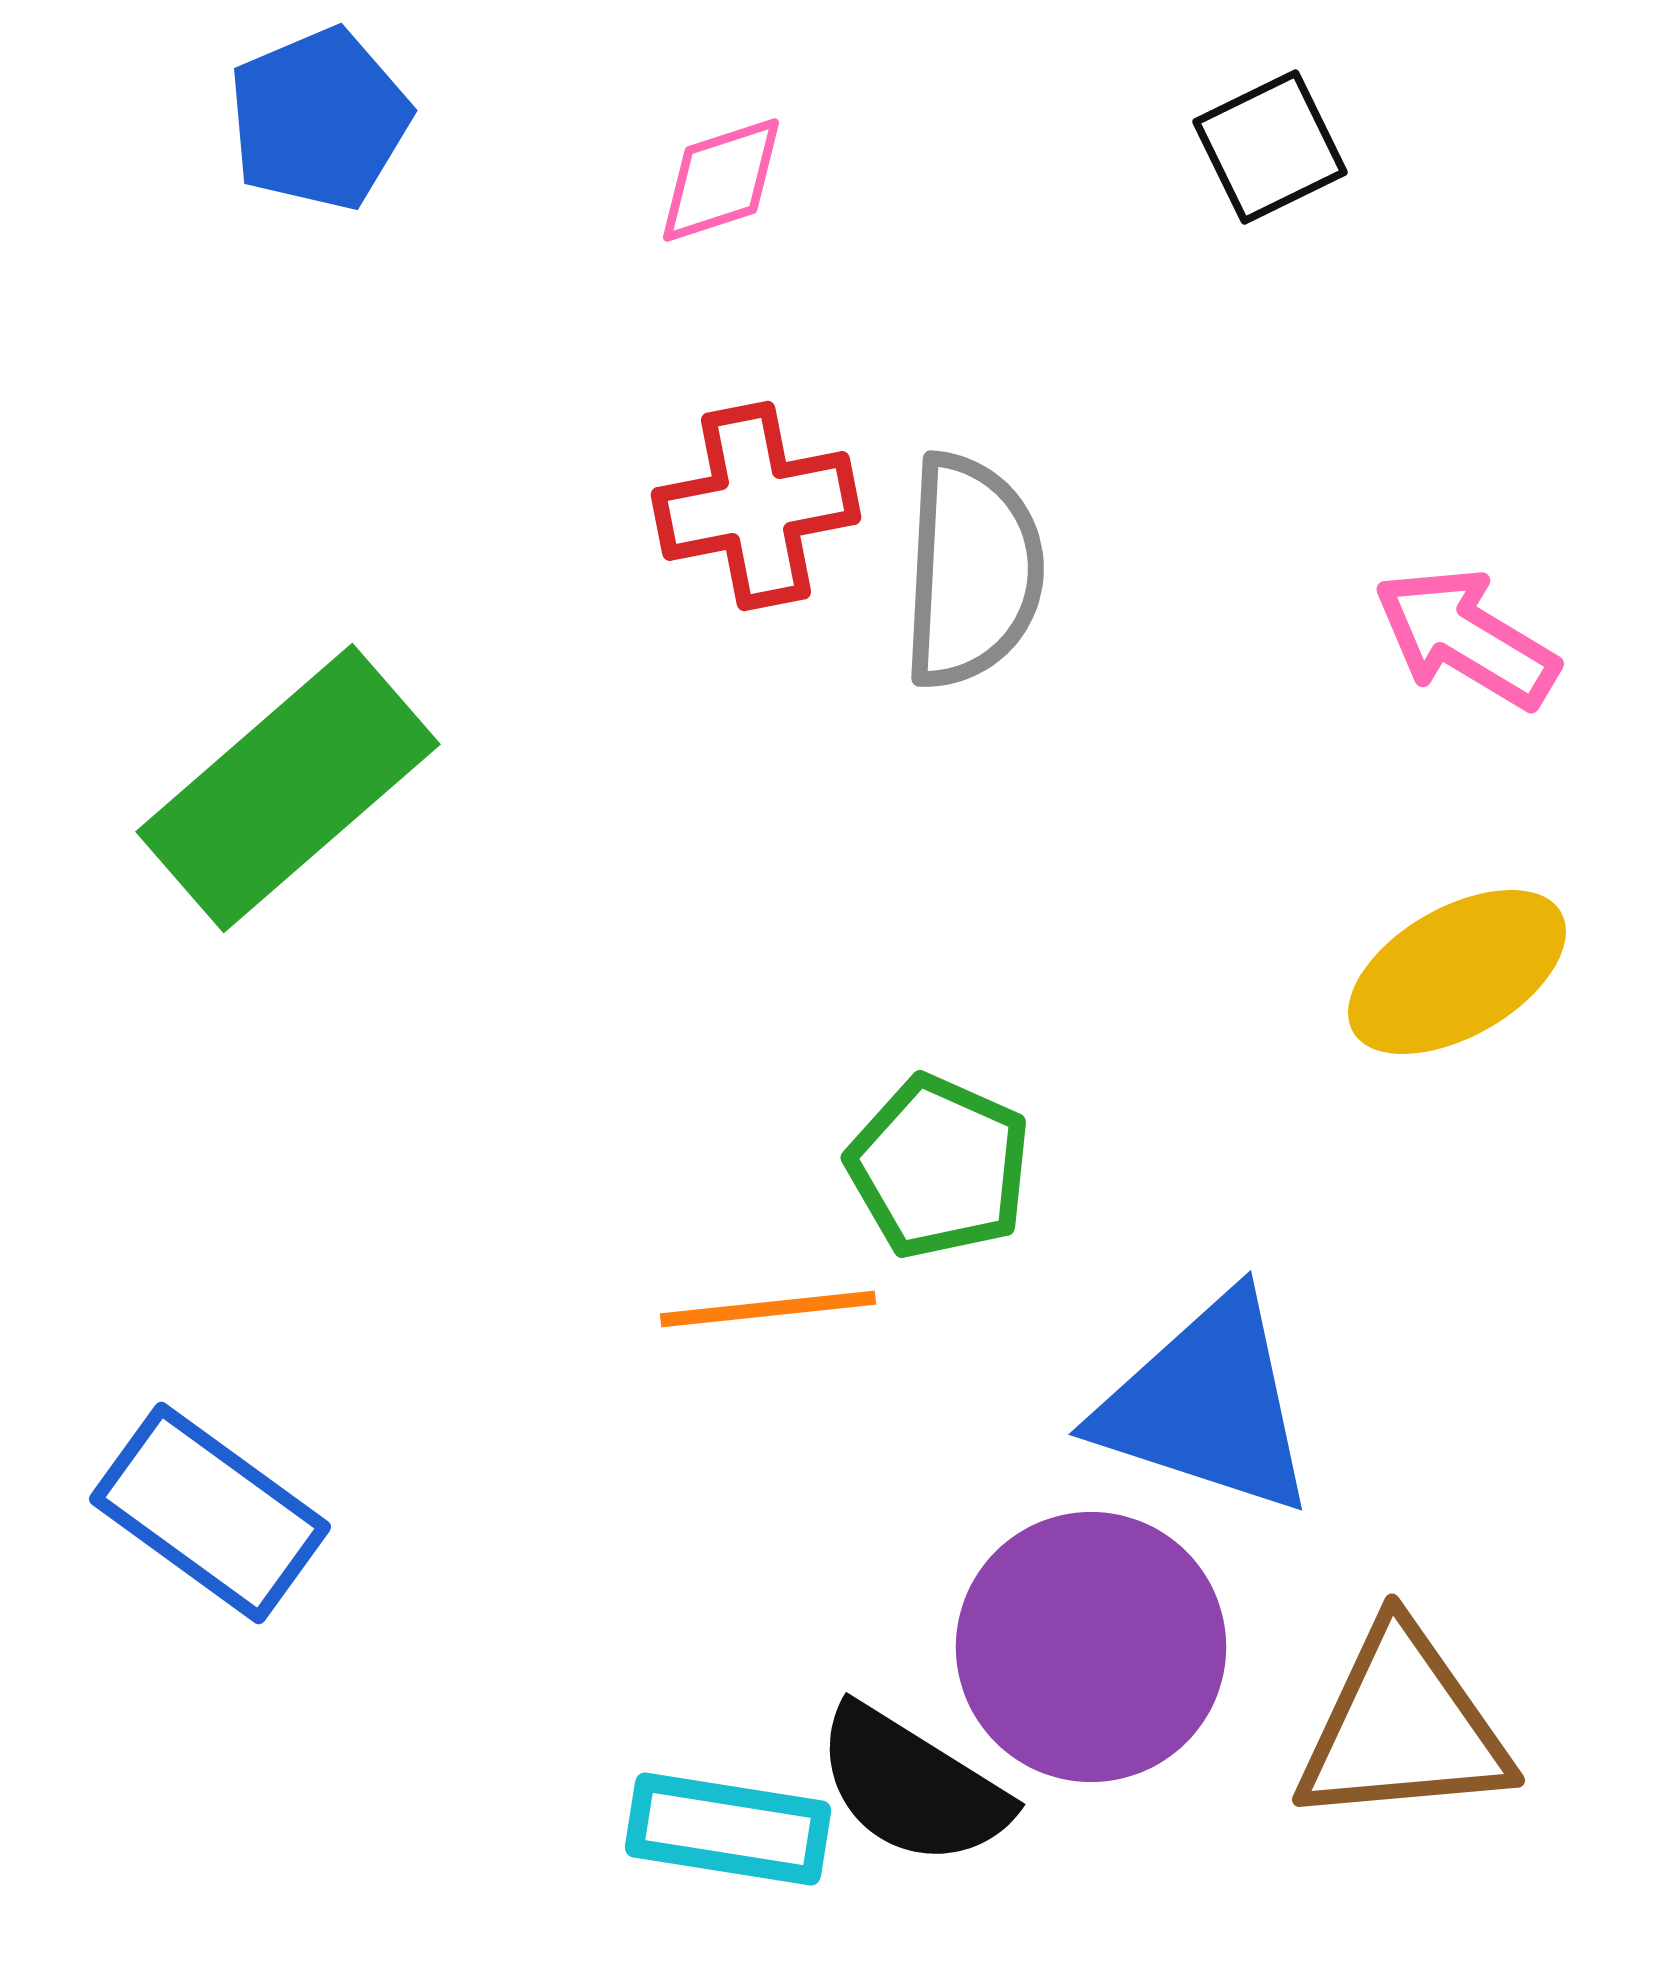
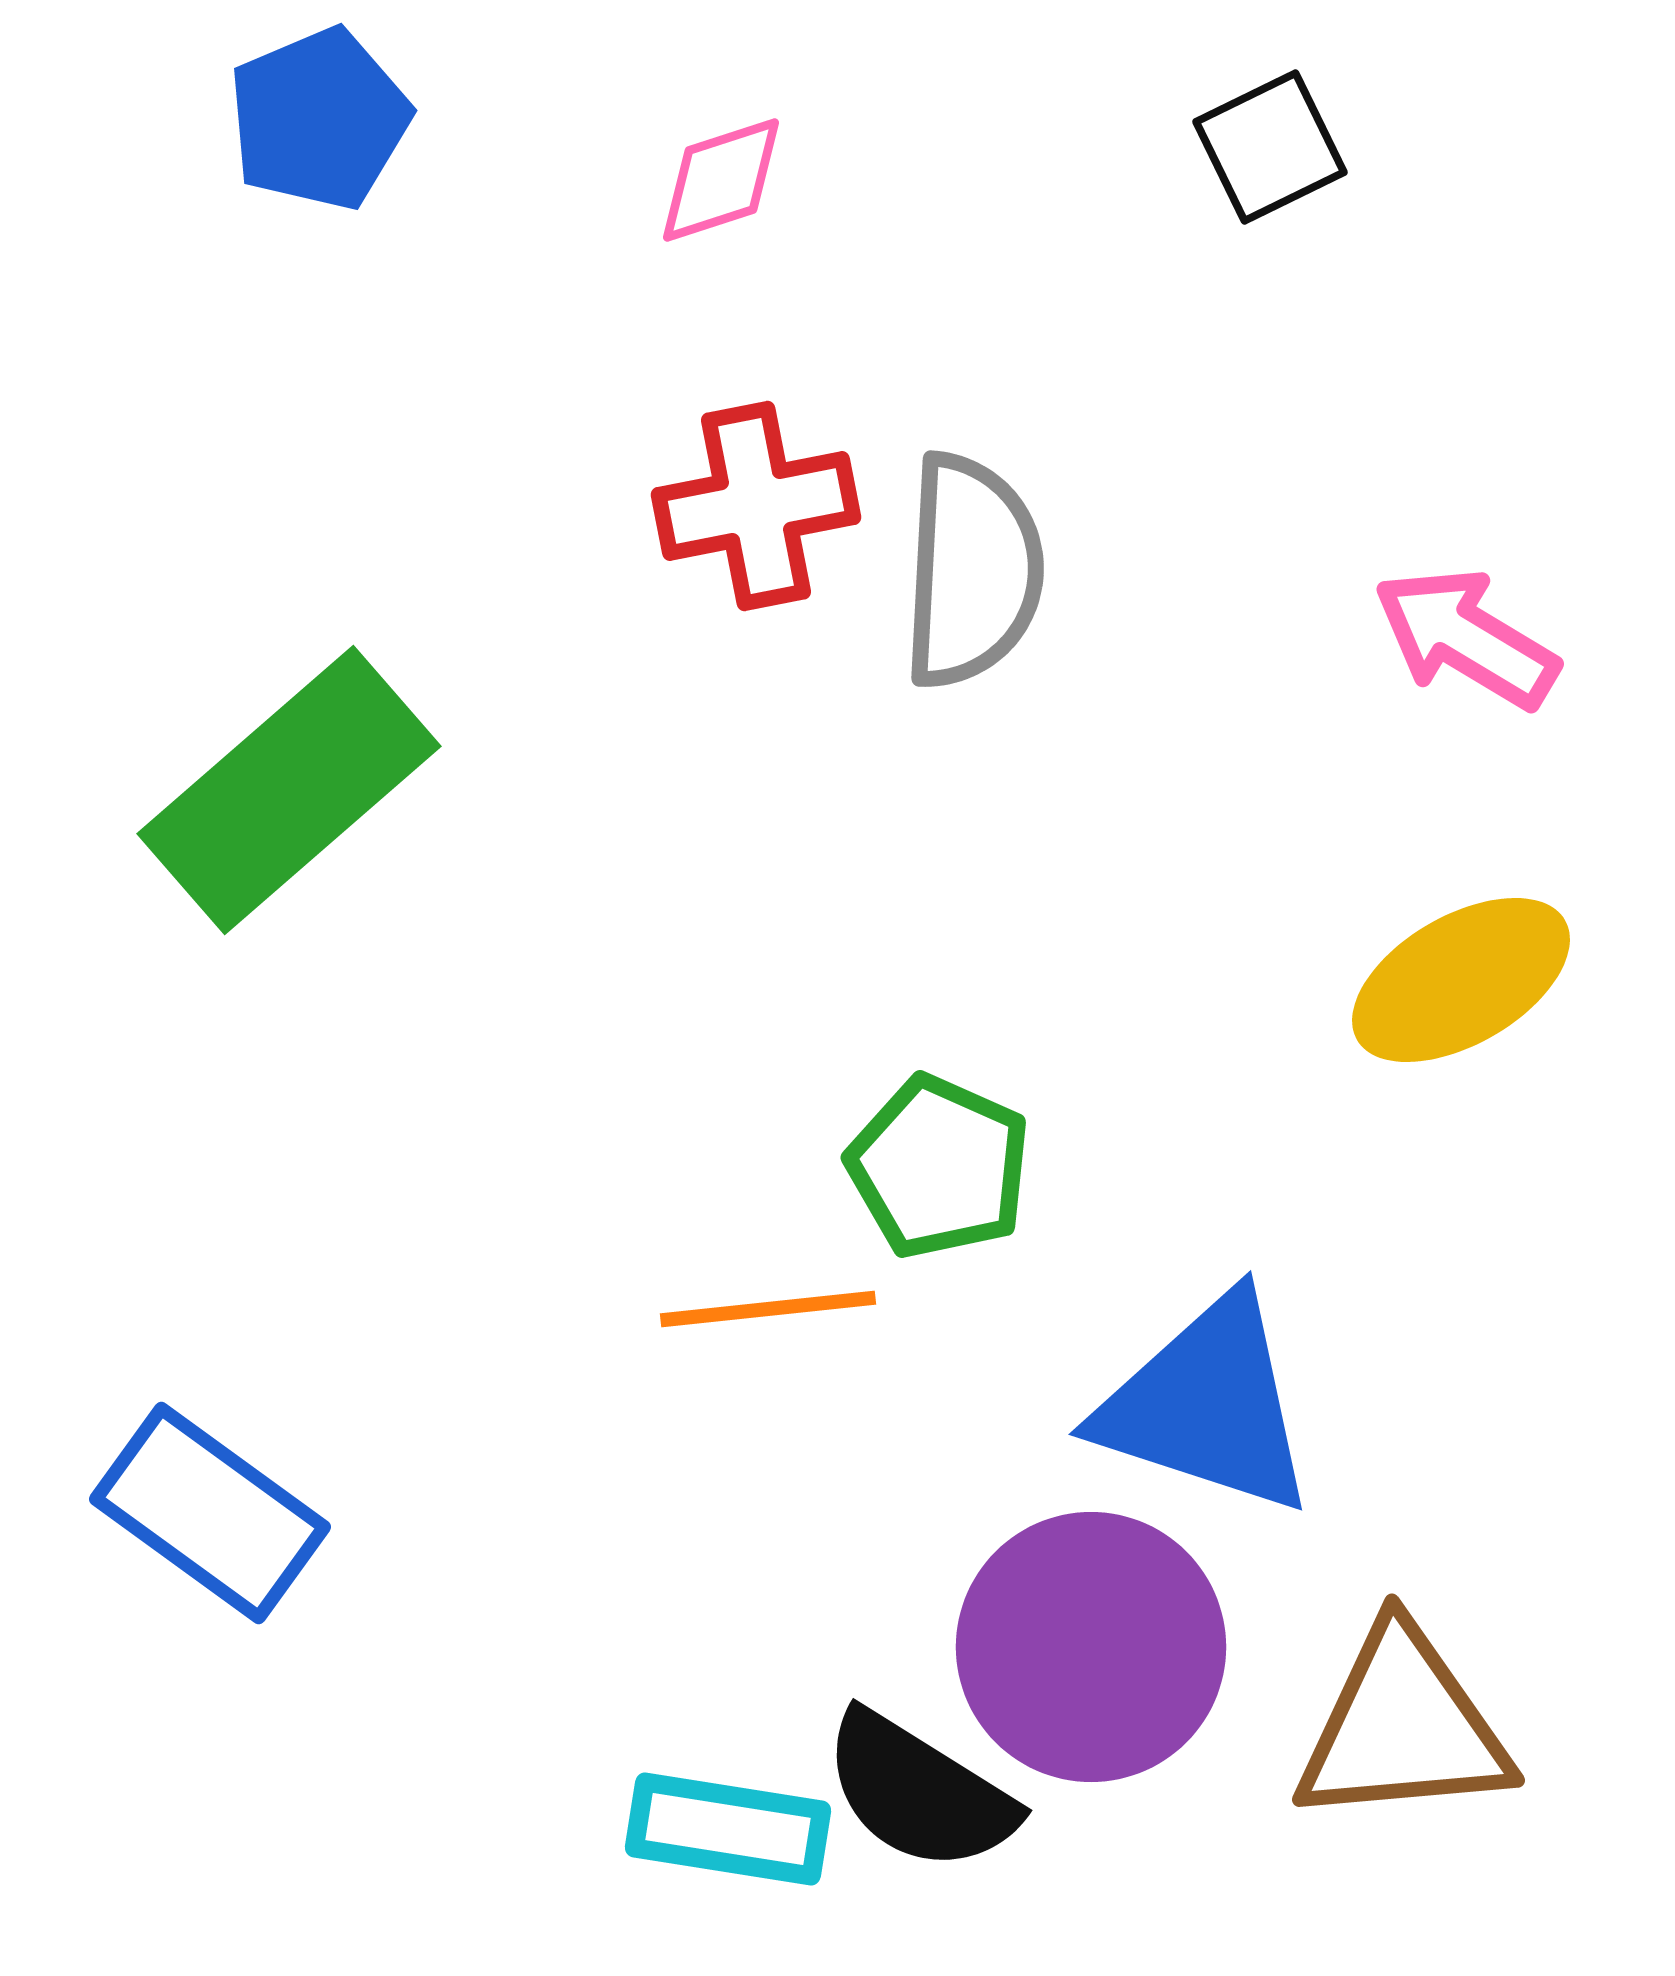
green rectangle: moved 1 px right, 2 px down
yellow ellipse: moved 4 px right, 8 px down
black semicircle: moved 7 px right, 6 px down
